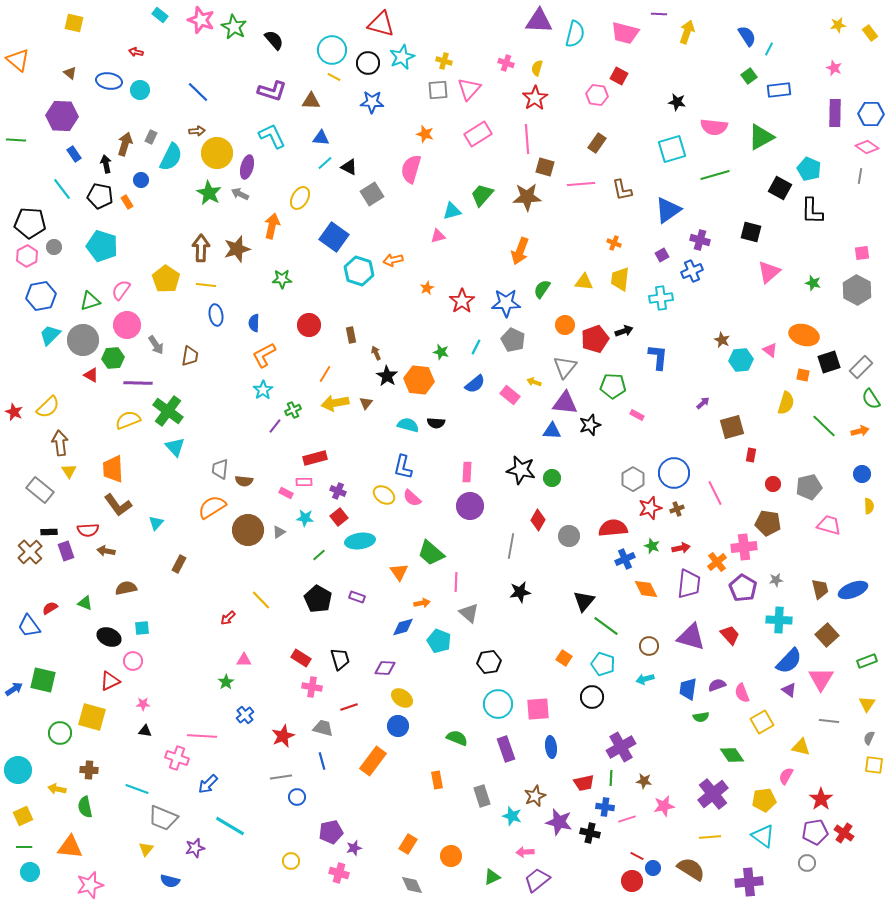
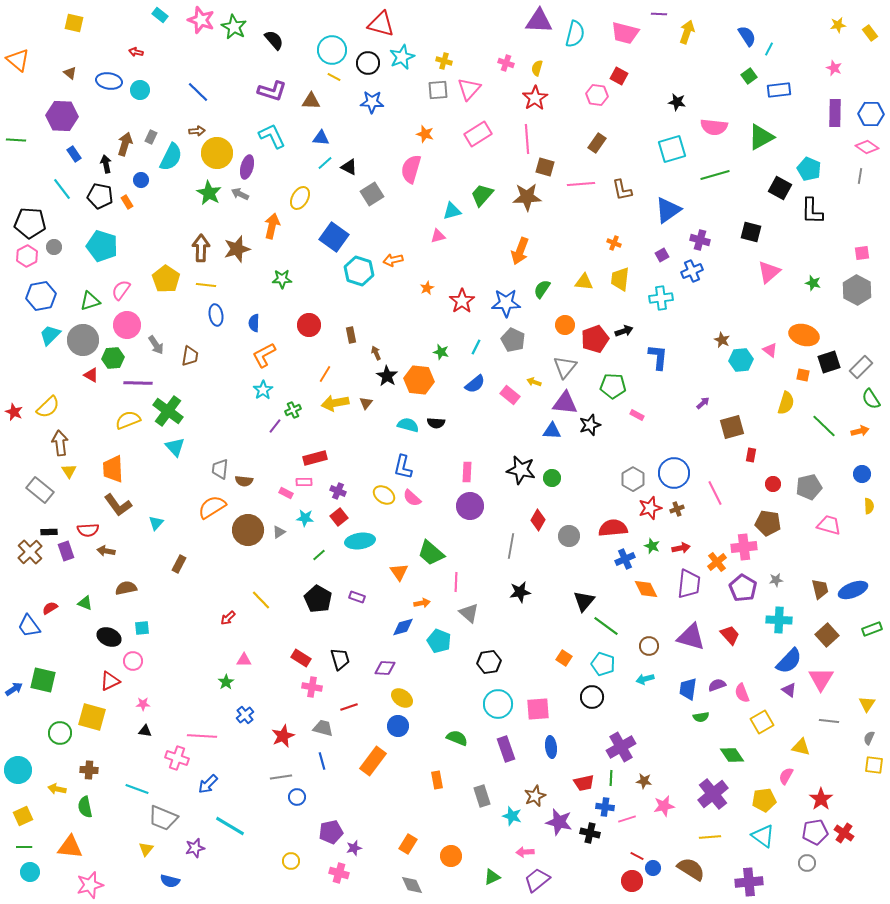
green rectangle at (867, 661): moved 5 px right, 32 px up
